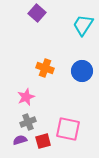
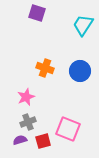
purple square: rotated 24 degrees counterclockwise
blue circle: moved 2 px left
pink square: rotated 10 degrees clockwise
